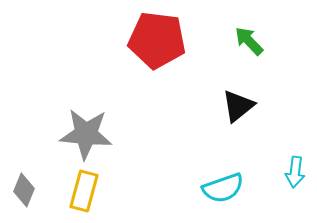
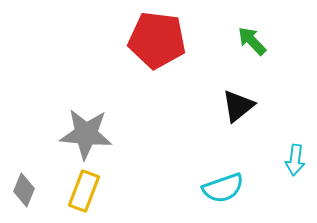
green arrow: moved 3 px right
cyan arrow: moved 12 px up
yellow rectangle: rotated 6 degrees clockwise
